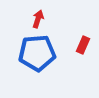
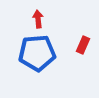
red arrow: rotated 24 degrees counterclockwise
